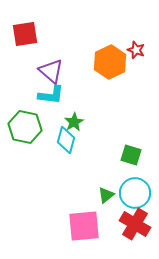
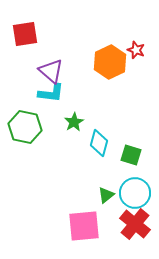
cyan L-shape: moved 2 px up
cyan diamond: moved 33 px right, 3 px down
red cross: rotated 8 degrees clockwise
